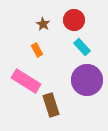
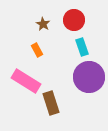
cyan rectangle: rotated 24 degrees clockwise
purple circle: moved 2 px right, 3 px up
brown rectangle: moved 2 px up
